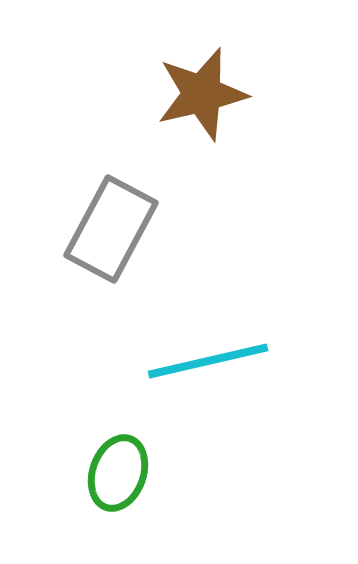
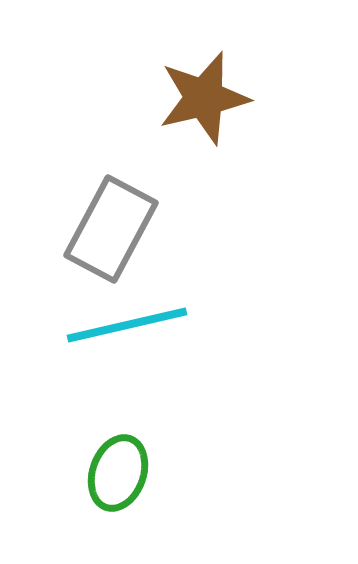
brown star: moved 2 px right, 4 px down
cyan line: moved 81 px left, 36 px up
